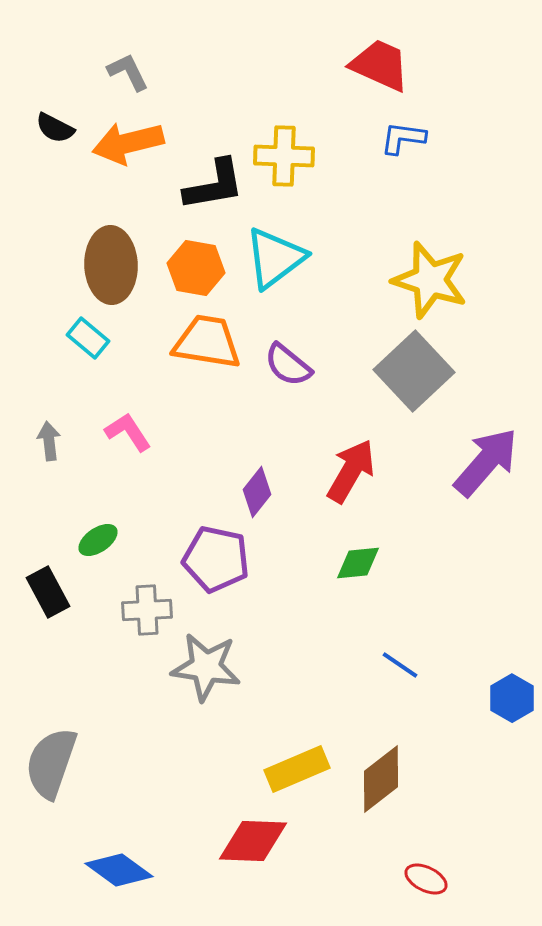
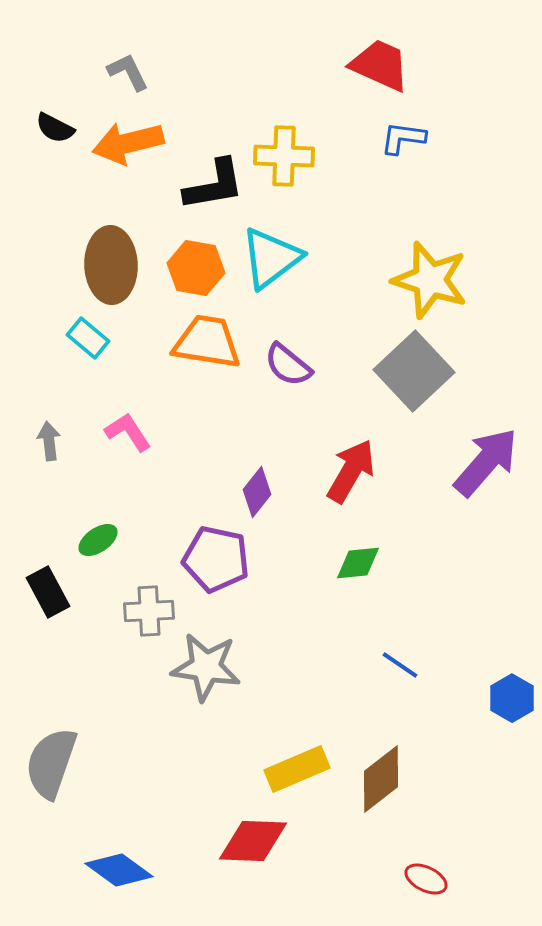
cyan triangle: moved 4 px left
gray cross: moved 2 px right, 1 px down
